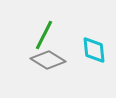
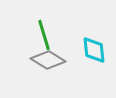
green line: rotated 44 degrees counterclockwise
